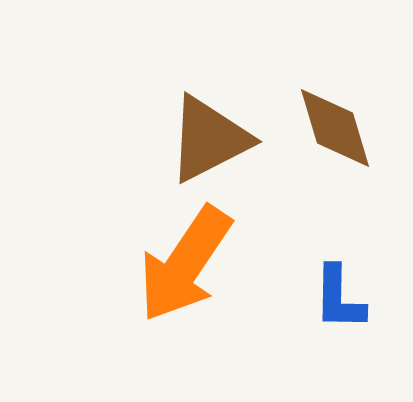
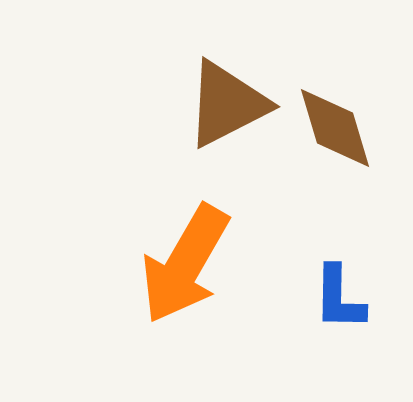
brown triangle: moved 18 px right, 35 px up
orange arrow: rotated 4 degrees counterclockwise
